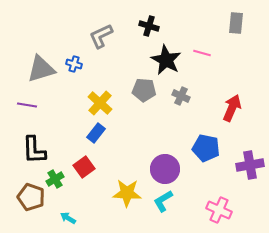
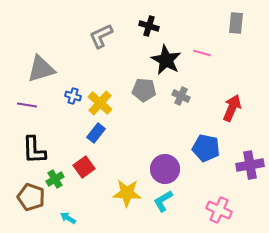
blue cross: moved 1 px left, 32 px down
